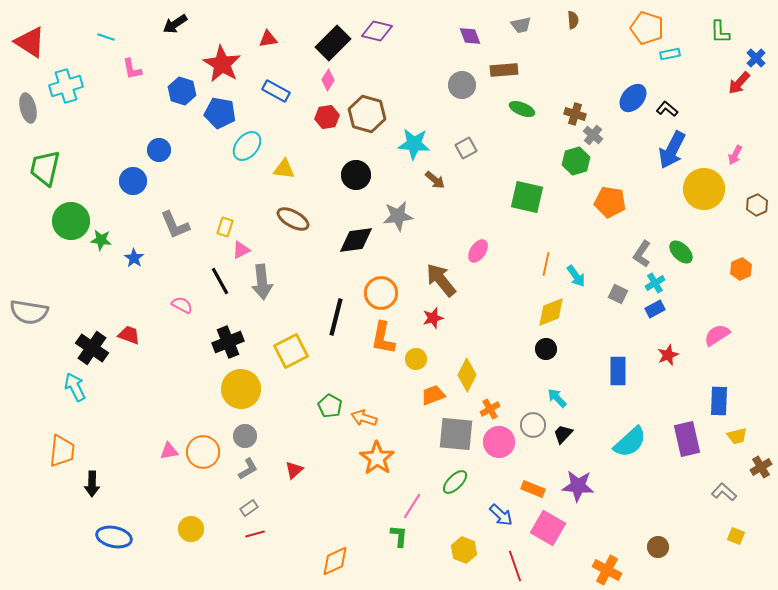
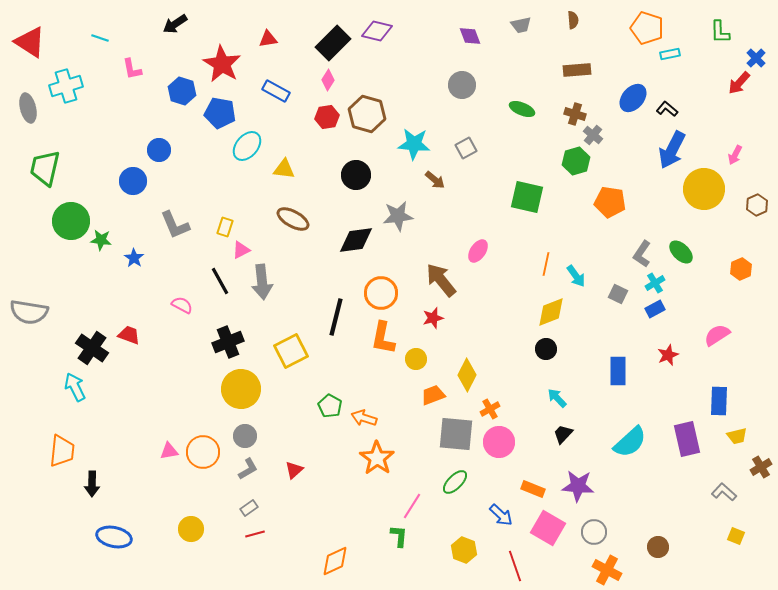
cyan line at (106, 37): moved 6 px left, 1 px down
brown rectangle at (504, 70): moved 73 px right
gray circle at (533, 425): moved 61 px right, 107 px down
